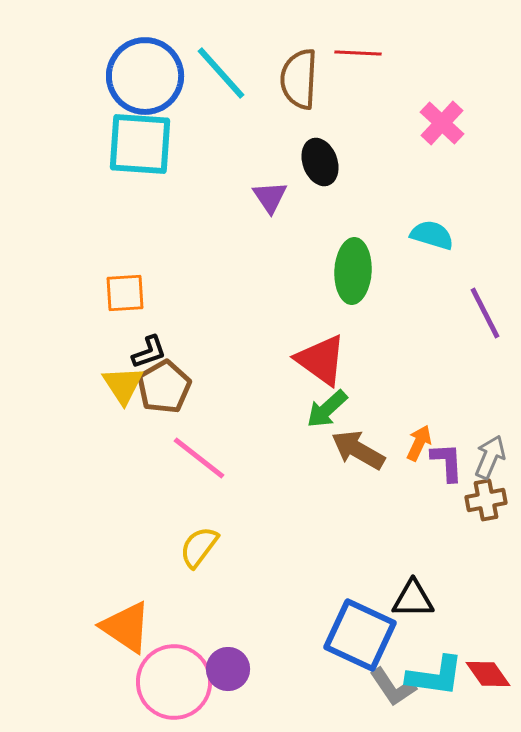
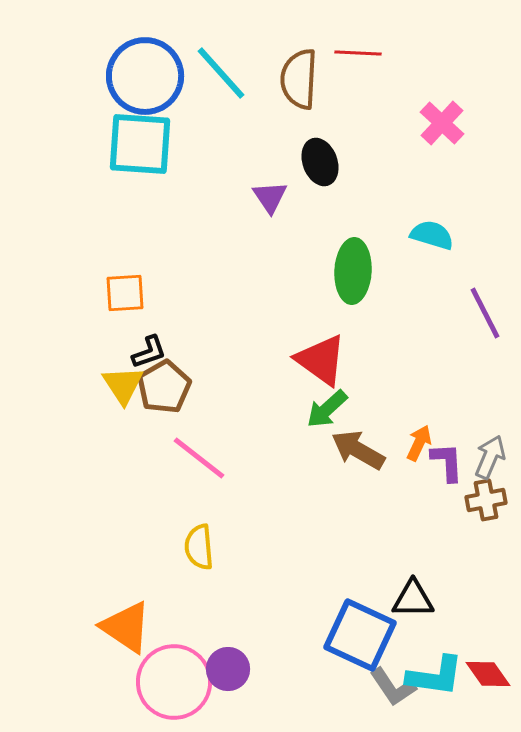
yellow semicircle: rotated 42 degrees counterclockwise
